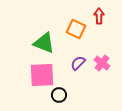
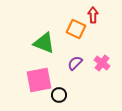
red arrow: moved 6 px left, 1 px up
purple semicircle: moved 3 px left
pink square: moved 3 px left, 5 px down; rotated 8 degrees counterclockwise
